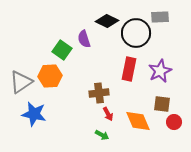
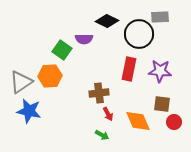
black circle: moved 3 px right, 1 px down
purple semicircle: rotated 72 degrees counterclockwise
purple star: rotated 30 degrees clockwise
blue star: moved 5 px left, 3 px up
